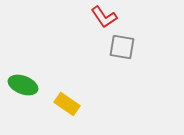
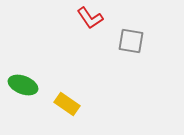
red L-shape: moved 14 px left, 1 px down
gray square: moved 9 px right, 6 px up
